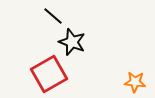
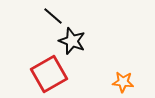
black star: moved 1 px up
orange star: moved 12 px left
